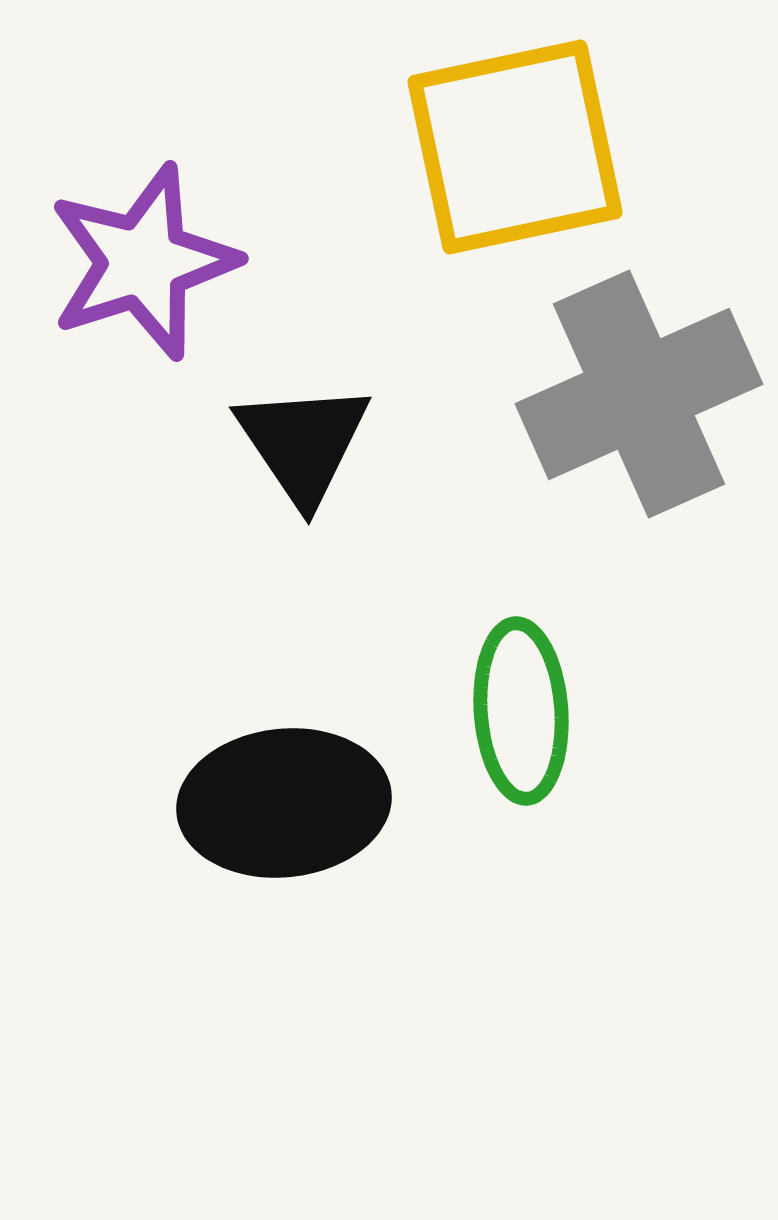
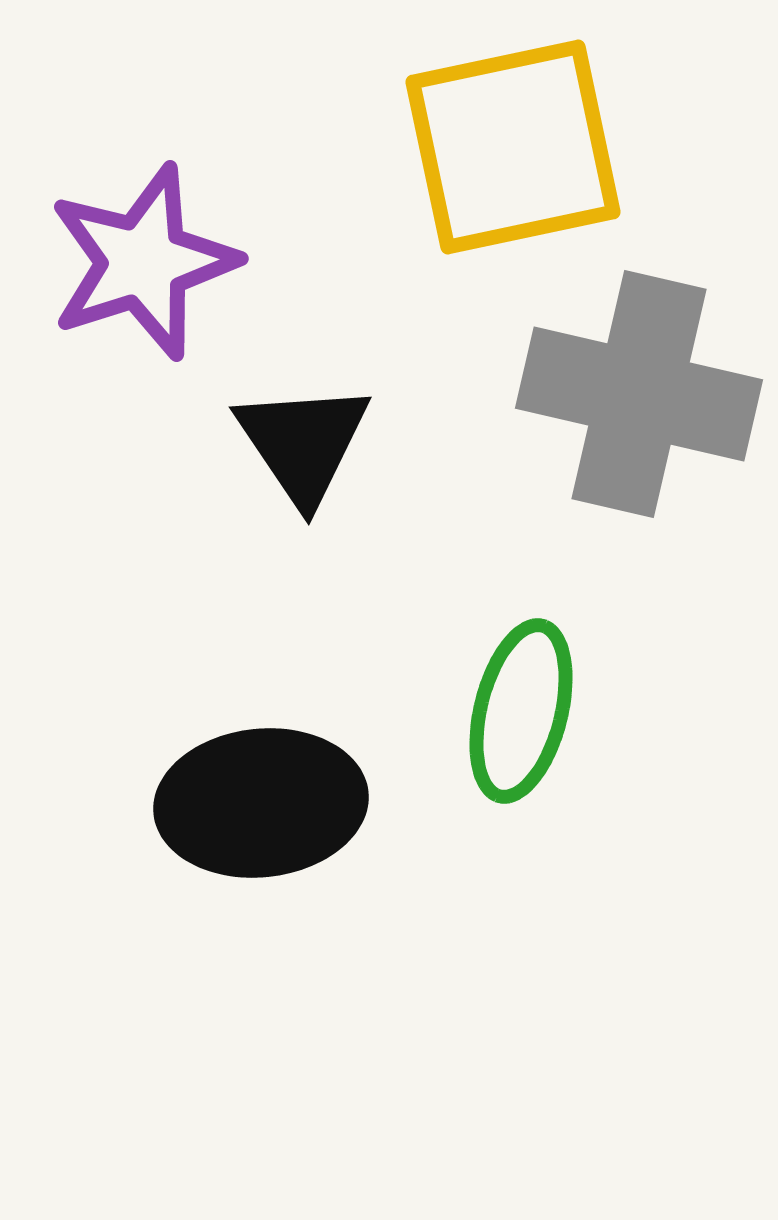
yellow square: moved 2 px left
gray cross: rotated 37 degrees clockwise
green ellipse: rotated 18 degrees clockwise
black ellipse: moved 23 px left
